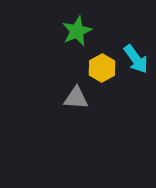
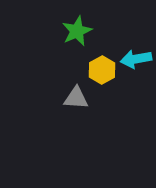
cyan arrow: rotated 116 degrees clockwise
yellow hexagon: moved 2 px down
